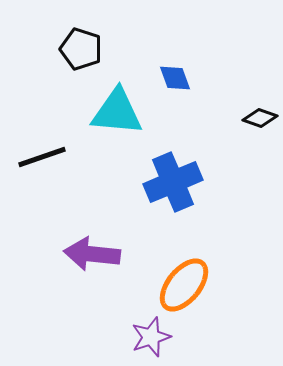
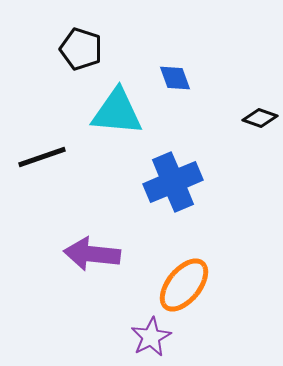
purple star: rotated 9 degrees counterclockwise
